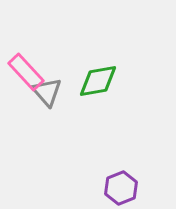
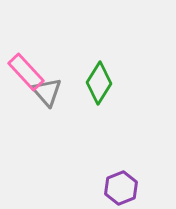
green diamond: moved 1 px right, 2 px down; rotated 48 degrees counterclockwise
